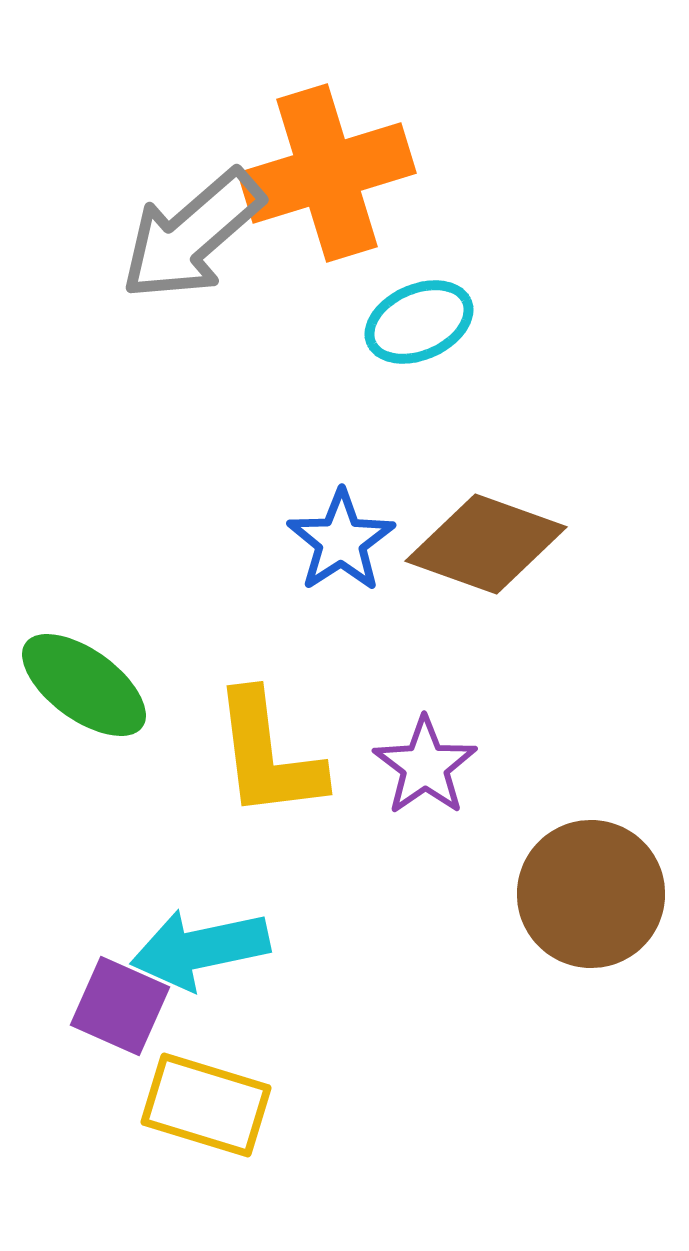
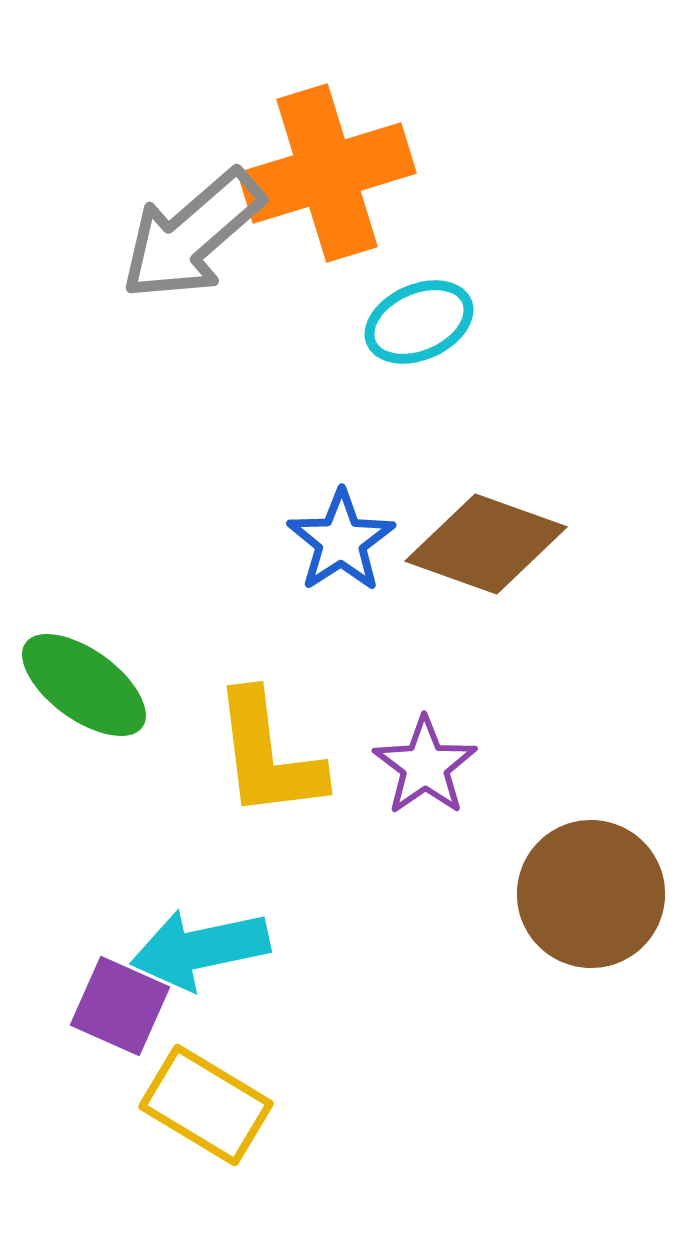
yellow rectangle: rotated 14 degrees clockwise
